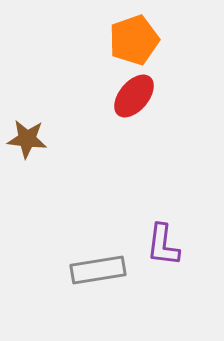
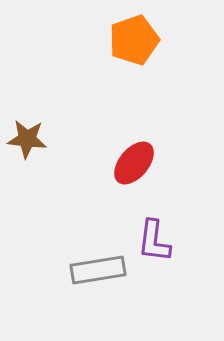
red ellipse: moved 67 px down
purple L-shape: moved 9 px left, 4 px up
